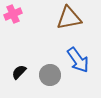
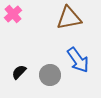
pink cross: rotated 18 degrees counterclockwise
